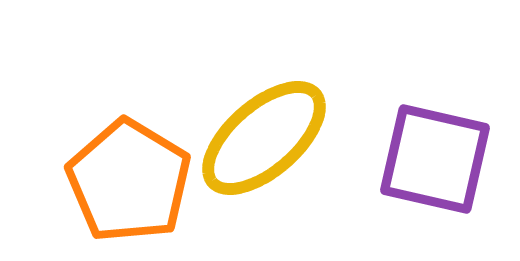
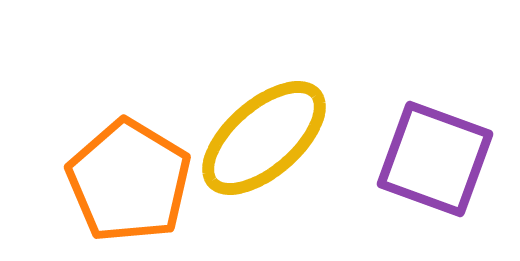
purple square: rotated 7 degrees clockwise
